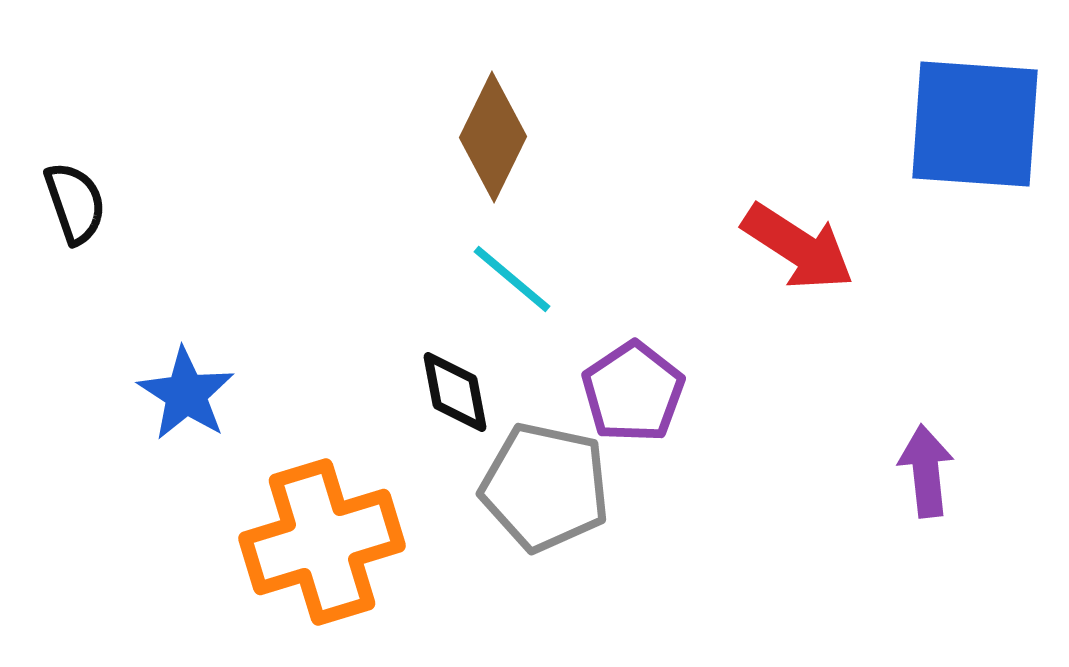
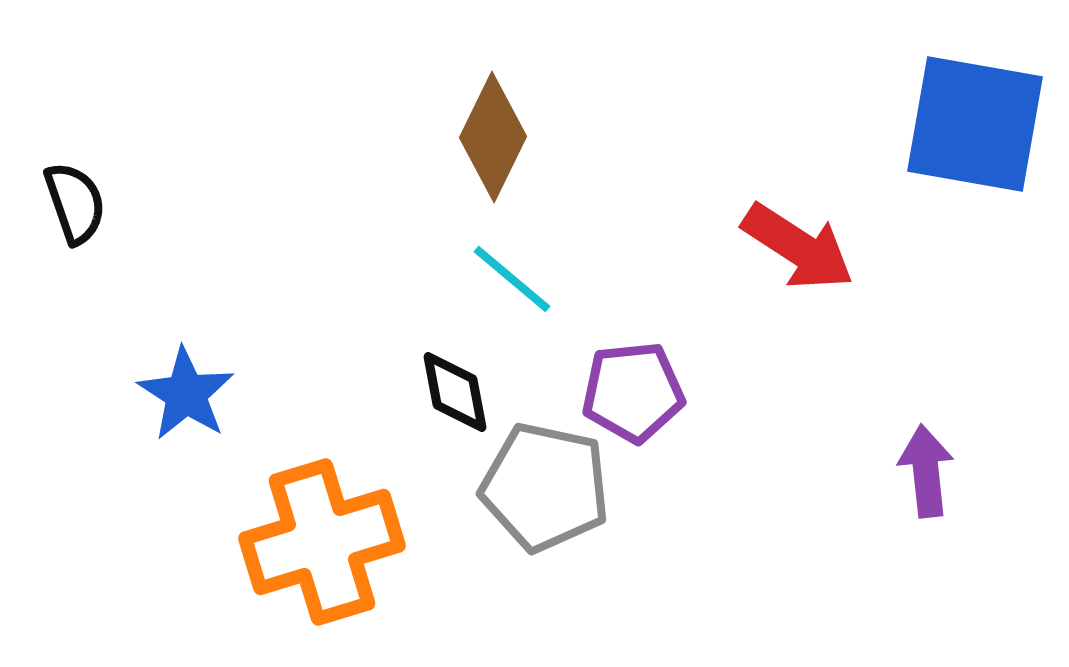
blue square: rotated 6 degrees clockwise
purple pentagon: rotated 28 degrees clockwise
